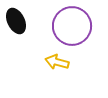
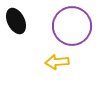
yellow arrow: rotated 20 degrees counterclockwise
